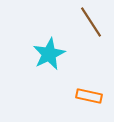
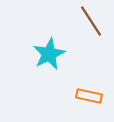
brown line: moved 1 px up
